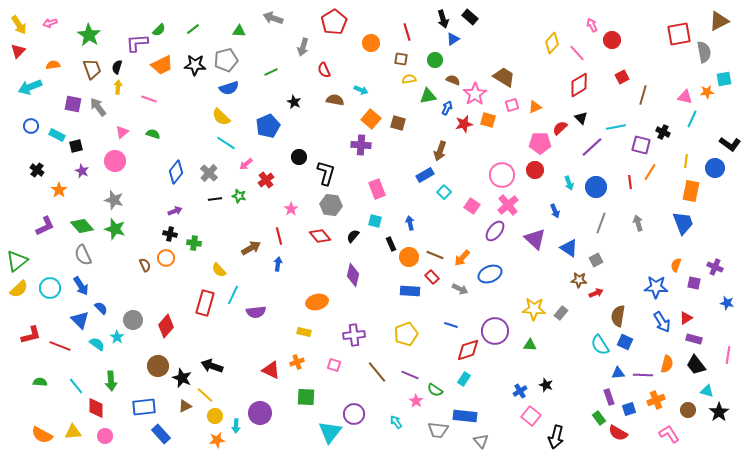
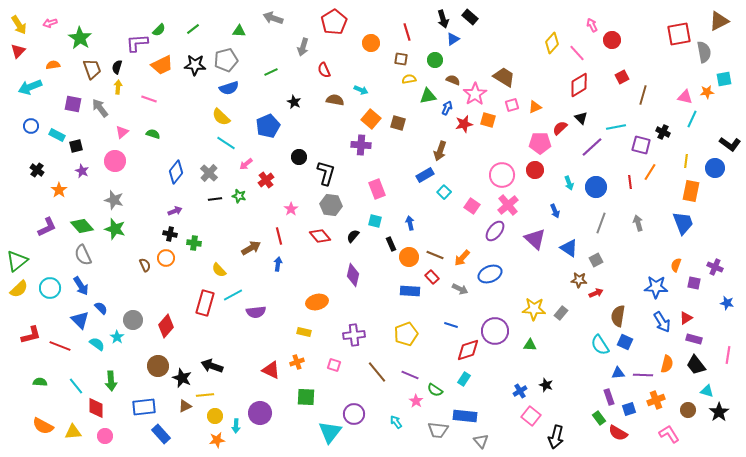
green star at (89, 35): moved 9 px left, 3 px down
gray arrow at (98, 107): moved 2 px right, 1 px down
purple L-shape at (45, 226): moved 2 px right, 1 px down
cyan line at (233, 295): rotated 36 degrees clockwise
yellow line at (205, 395): rotated 48 degrees counterclockwise
orange semicircle at (42, 435): moved 1 px right, 9 px up
